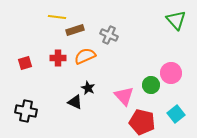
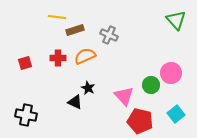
black cross: moved 4 px down
red pentagon: moved 2 px left, 1 px up
